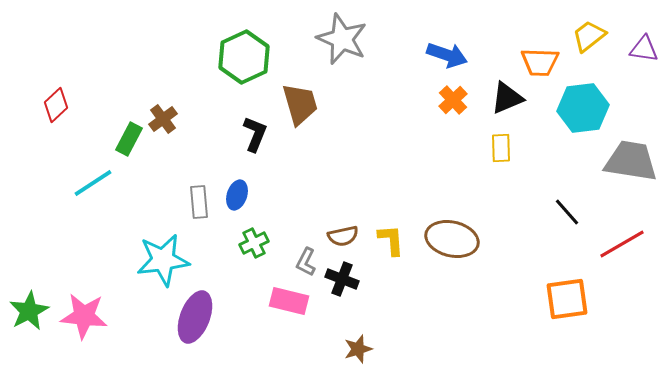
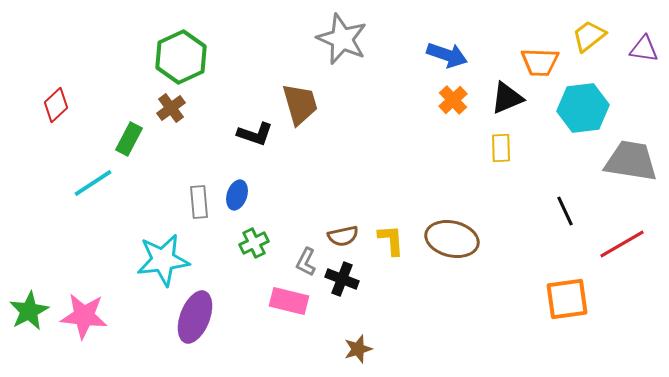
green hexagon: moved 63 px left
brown cross: moved 8 px right, 11 px up
black L-shape: rotated 87 degrees clockwise
black line: moved 2 px left, 1 px up; rotated 16 degrees clockwise
